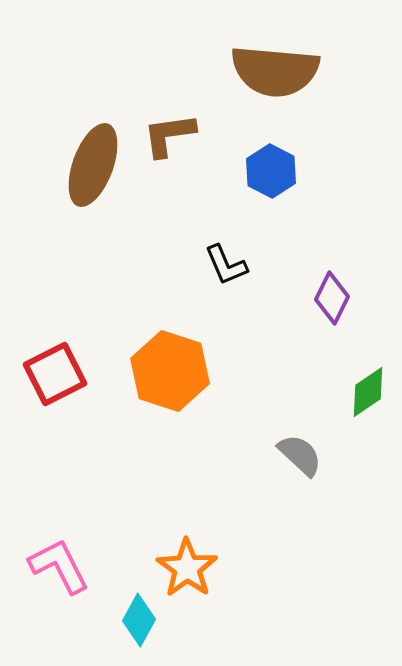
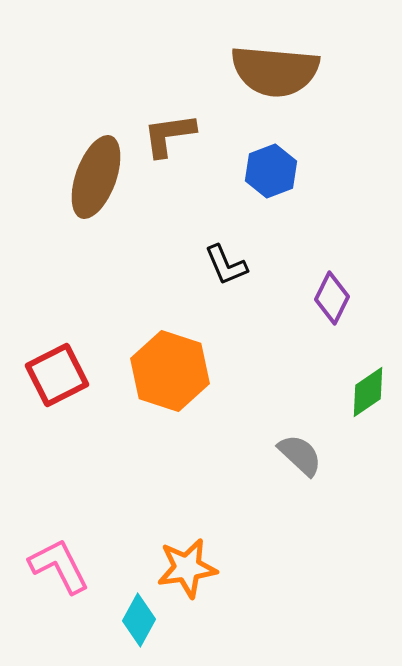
brown ellipse: moved 3 px right, 12 px down
blue hexagon: rotated 12 degrees clockwise
red square: moved 2 px right, 1 px down
orange star: rotated 28 degrees clockwise
